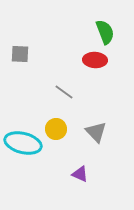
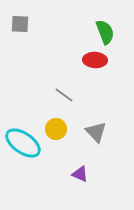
gray square: moved 30 px up
gray line: moved 3 px down
cyan ellipse: rotated 21 degrees clockwise
